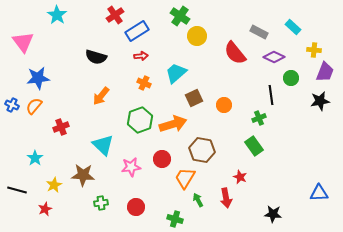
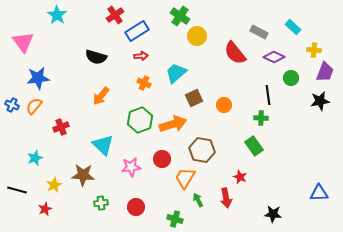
black line at (271, 95): moved 3 px left
green cross at (259, 118): moved 2 px right; rotated 24 degrees clockwise
cyan star at (35, 158): rotated 14 degrees clockwise
